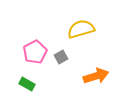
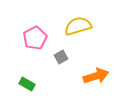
yellow semicircle: moved 3 px left, 3 px up
pink pentagon: moved 14 px up
